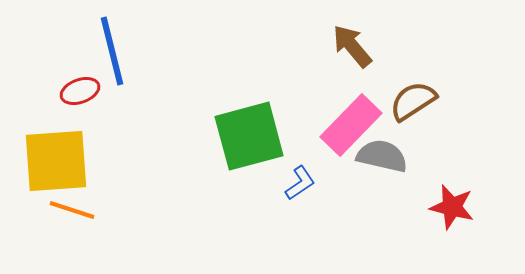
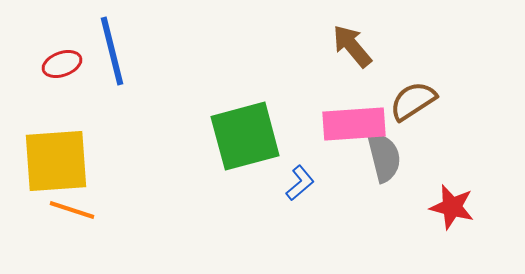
red ellipse: moved 18 px left, 27 px up
pink rectangle: moved 3 px right, 1 px up; rotated 42 degrees clockwise
green square: moved 4 px left
gray semicircle: moved 2 px right, 1 px down; rotated 63 degrees clockwise
blue L-shape: rotated 6 degrees counterclockwise
